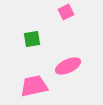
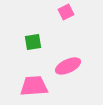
green square: moved 1 px right, 3 px down
pink trapezoid: rotated 8 degrees clockwise
